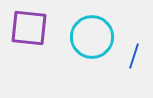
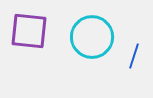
purple square: moved 3 px down
